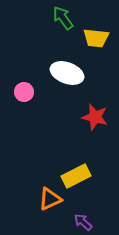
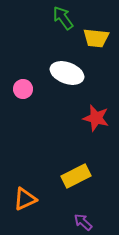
pink circle: moved 1 px left, 3 px up
red star: moved 1 px right, 1 px down
orange triangle: moved 25 px left
